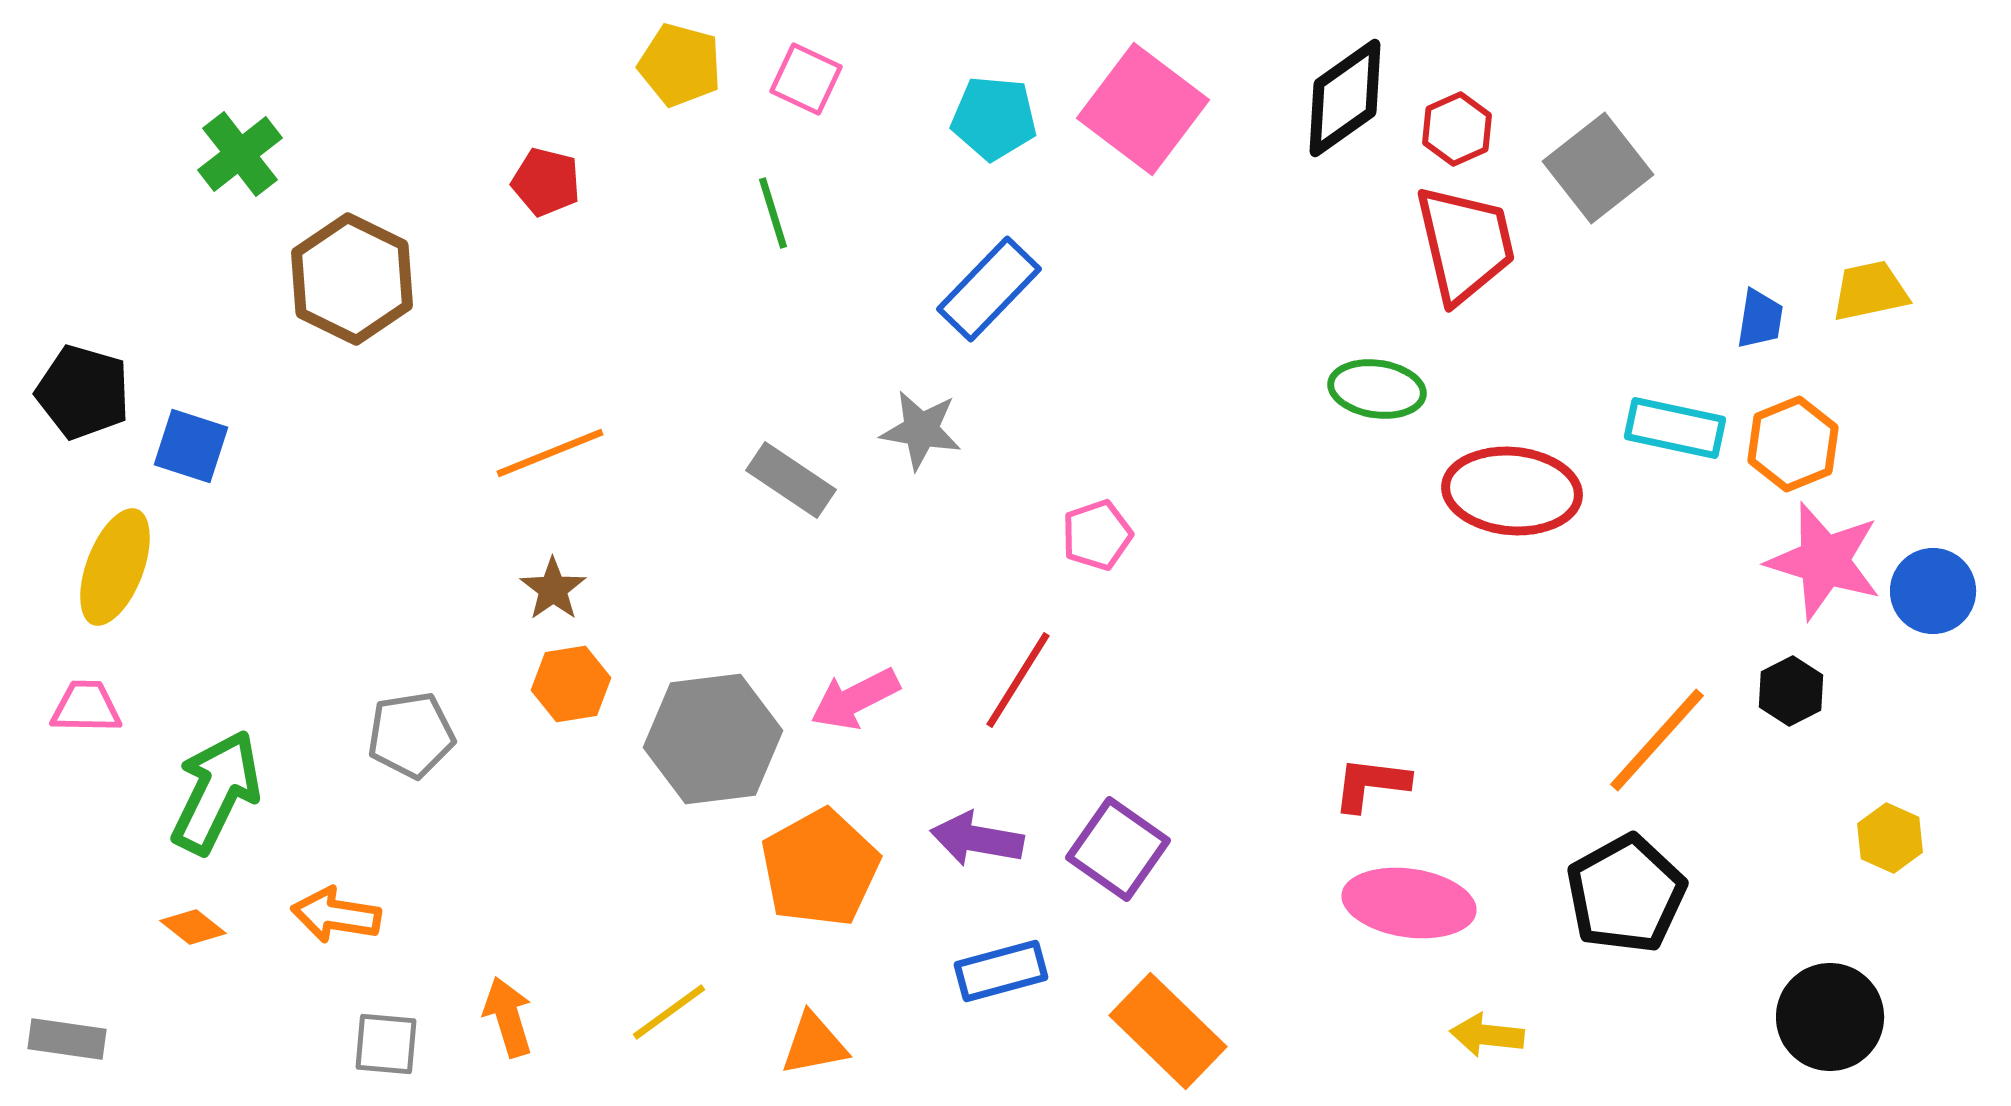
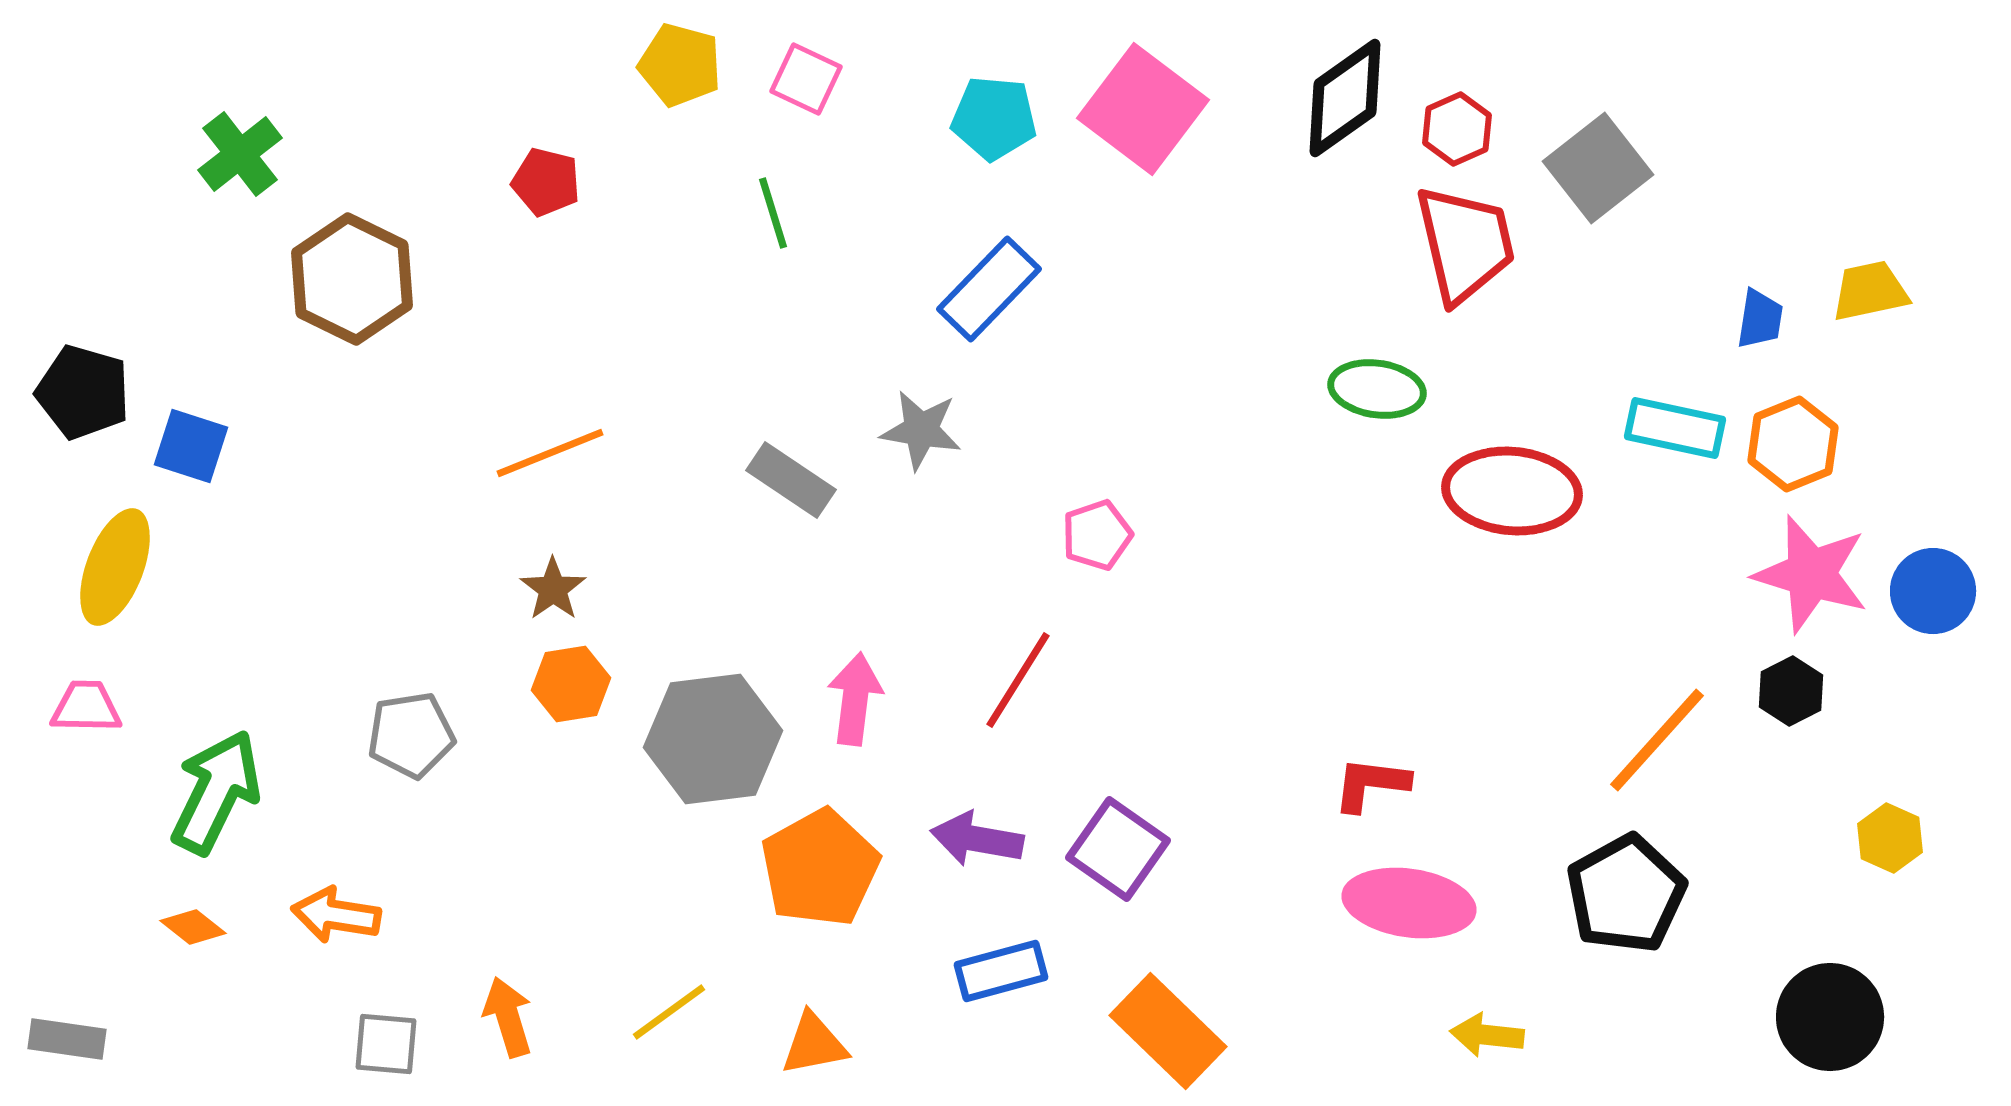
pink star at (1824, 561): moved 13 px left, 13 px down
pink arrow at (855, 699): rotated 124 degrees clockwise
